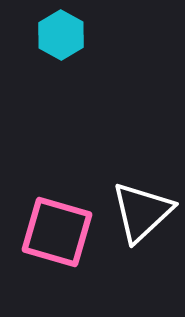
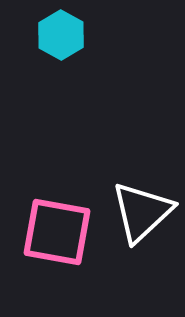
pink square: rotated 6 degrees counterclockwise
